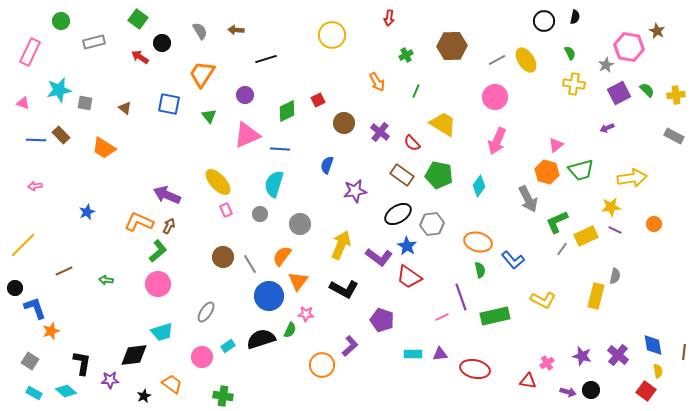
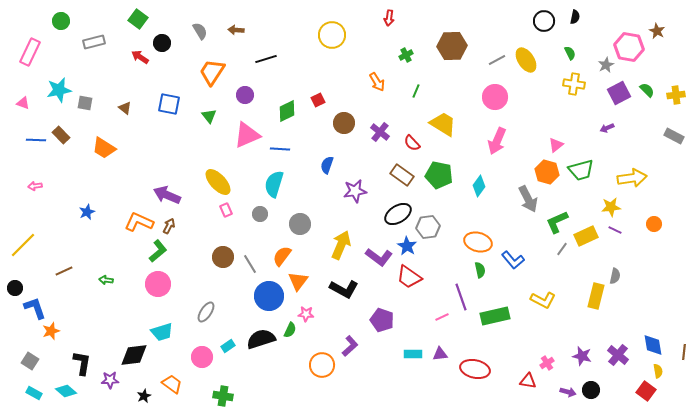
orange trapezoid at (202, 74): moved 10 px right, 2 px up
gray hexagon at (432, 224): moved 4 px left, 3 px down
